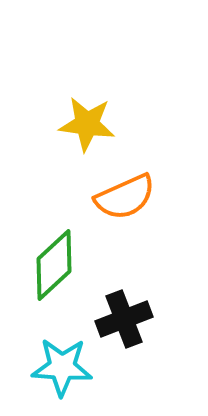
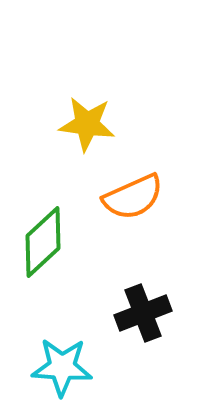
orange semicircle: moved 8 px right
green diamond: moved 11 px left, 23 px up
black cross: moved 19 px right, 6 px up
